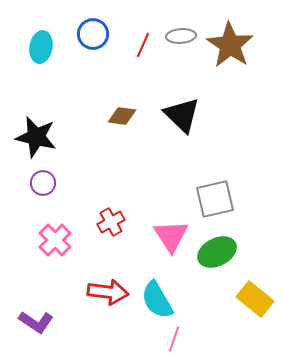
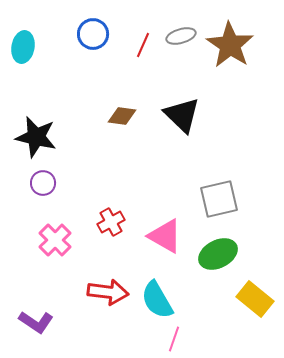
gray ellipse: rotated 12 degrees counterclockwise
cyan ellipse: moved 18 px left
gray square: moved 4 px right
pink triangle: moved 6 px left; rotated 27 degrees counterclockwise
green ellipse: moved 1 px right, 2 px down
